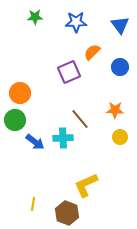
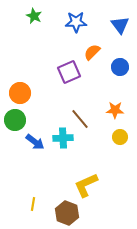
green star: moved 1 px left, 1 px up; rotated 28 degrees clockwise
